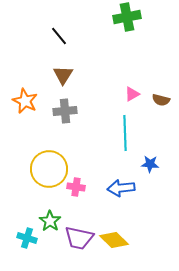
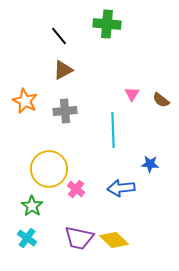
green cross: moved 20 px left, 7 px down; rotated 16 degrees clockwise
brown triangle: moved 5 px up; rotated 30 degrees clockwise
pink triangle: rotated 28 degrees counterclockwise
brown semicircle: rotated 24 degrees clockwise
cyan line: moved 12 px left, 3 px up
pink cross: moved 2 px down; rotated 30 degrees clockwise
green star: moved 18 px left, 15 px up
cyan cross: rotated 18 degrees clockwise
